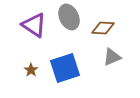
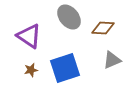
gray ellipse: rotated 15 degrees counterclockwise
purple triangle: moved 5 px left, 11 px down
gray triangle: moved 3 px down
brown star: rotated 24 degrees clockwise
